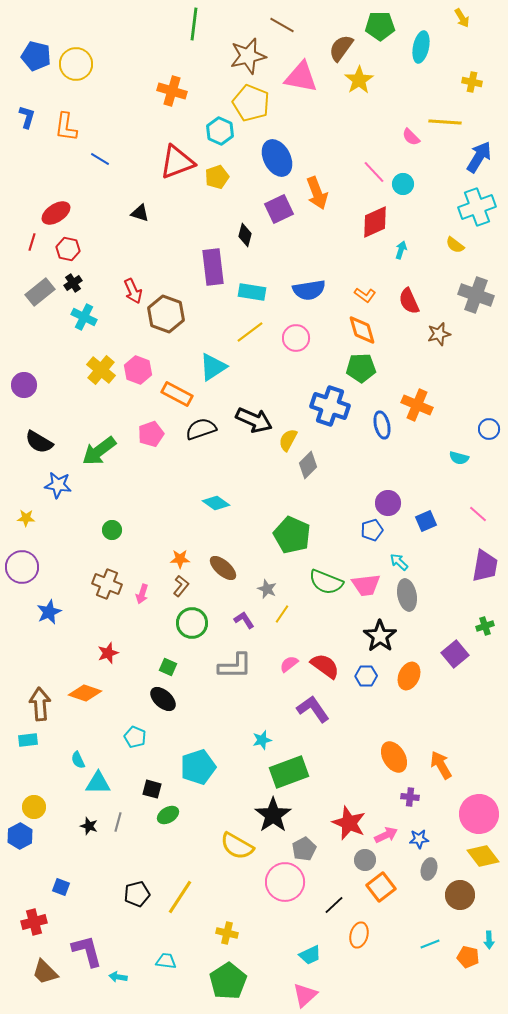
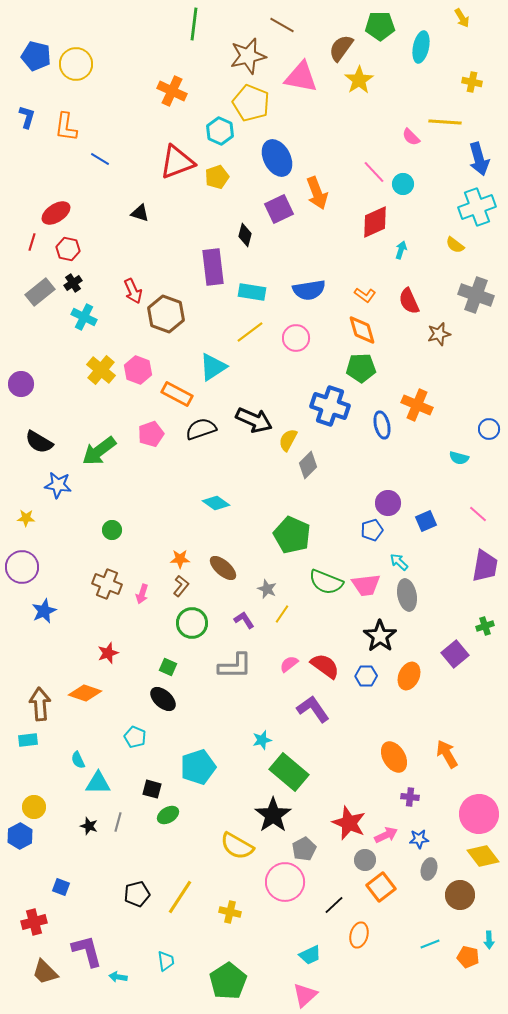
orange cross at (172, 91): rotated 8 degrees clockwise
blue arrow at (479, 157): moved 2 px down; rotated 132 degrees clockwise
purple circle at (24, 385): moved 3 px left, 1 px up
blue star at (49, 612): moved 5 px left, 1 px up
orange arrow at (441, 765): moved 6 px right, 11 px up
green rectangle at (289, 772): rotated 60 degrees clockwise
yellow cross at (227, 933): moved 3 px right, 21 px up
cyan trapezoid at (166, 961): rotated 75 degrees clockwise
